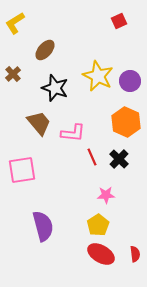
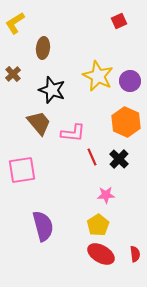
brown ellipse: moved 2 px left, 2 px up; rotated 35 degrees counterclockwise
black star: moved 3 px left, 2 px down
